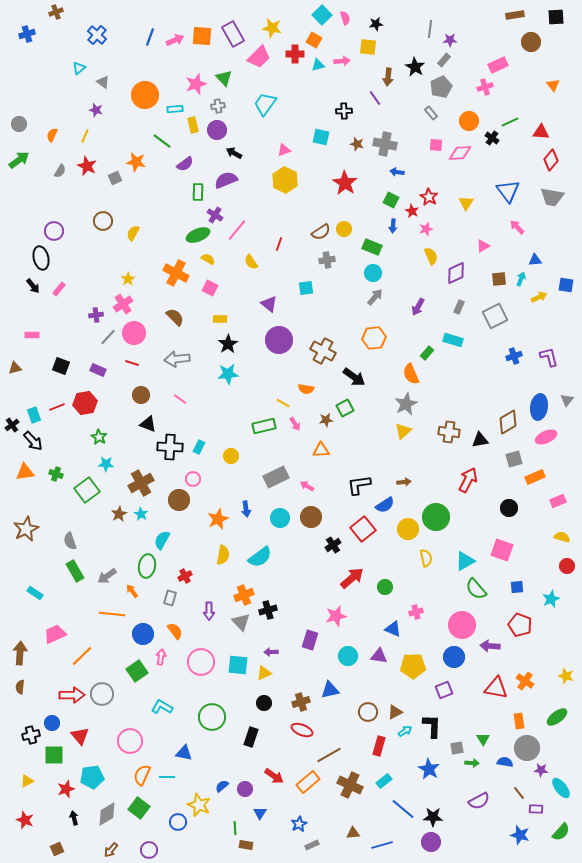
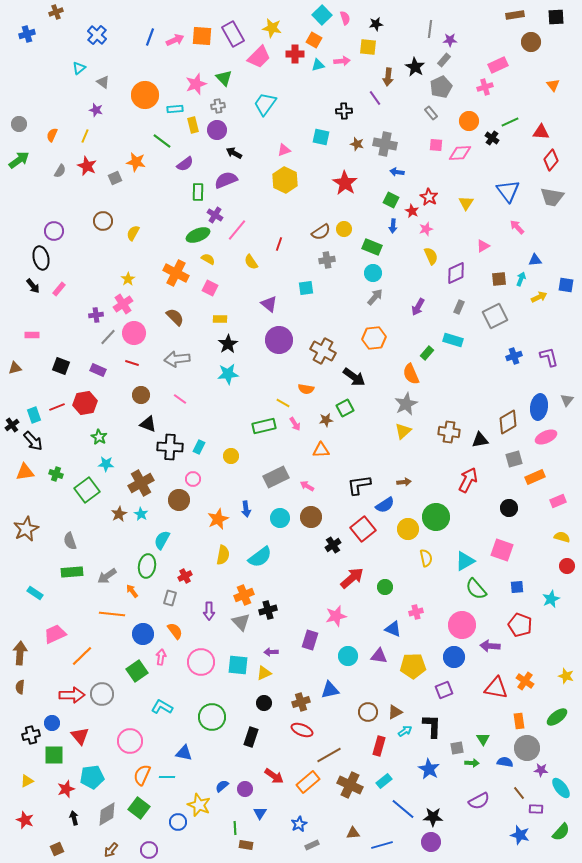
green rectangle at (75, 571): moved 3 px left, 1 px down; rotated 65 degrees counterclockwise
